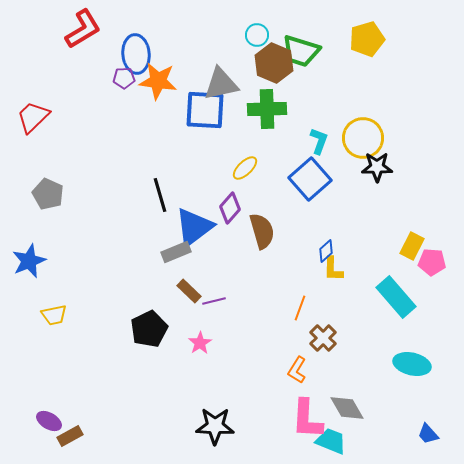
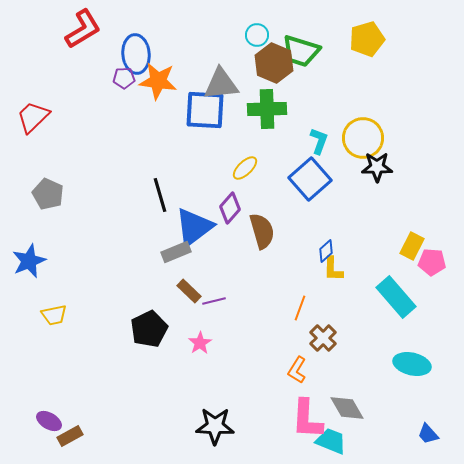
gray triangle at (221, 84): rotated 6 degrees clockwise
